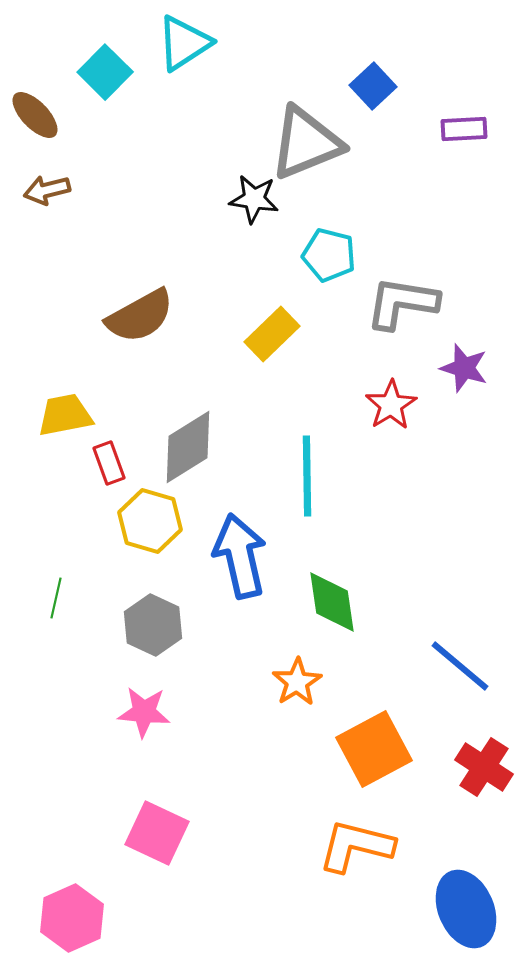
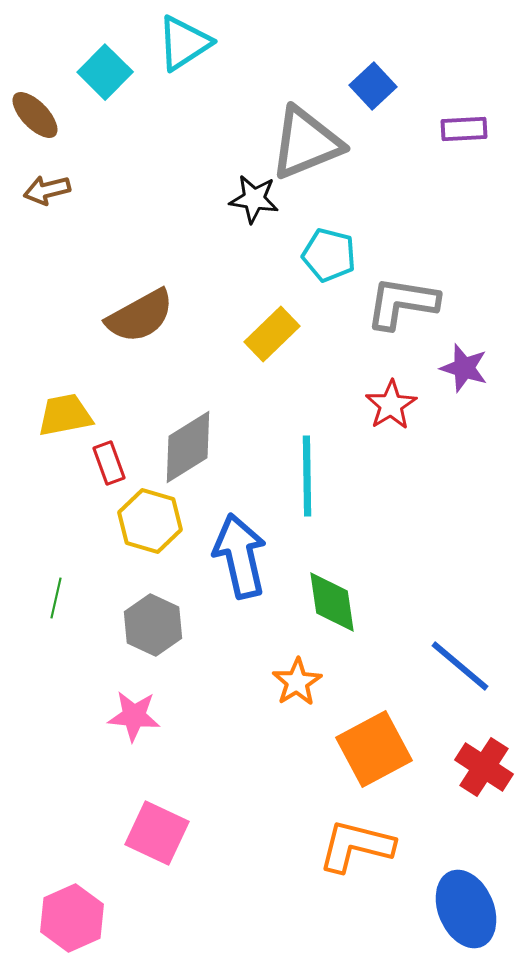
pink star: moved 10 px left, 4 px down
